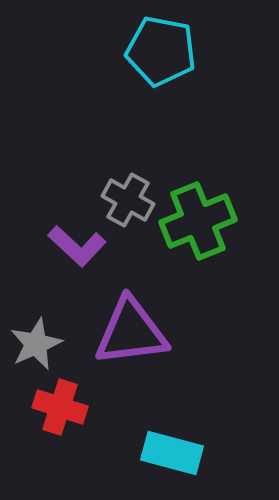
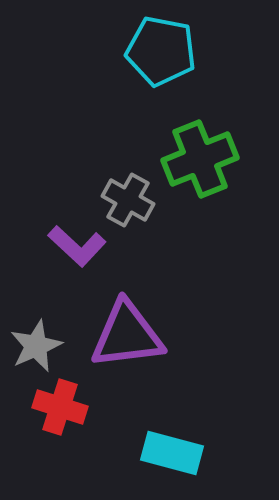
green cross: moved 2 px right, 62 px up
purple triangle: moved 4 px left, 3 px down
gray star: moved 2 px down
